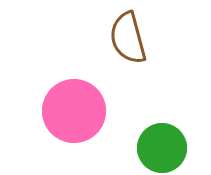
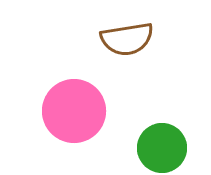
brown semicircle: moved 1 px left, 1 px down; rotated 84 degrees counterclockwise
